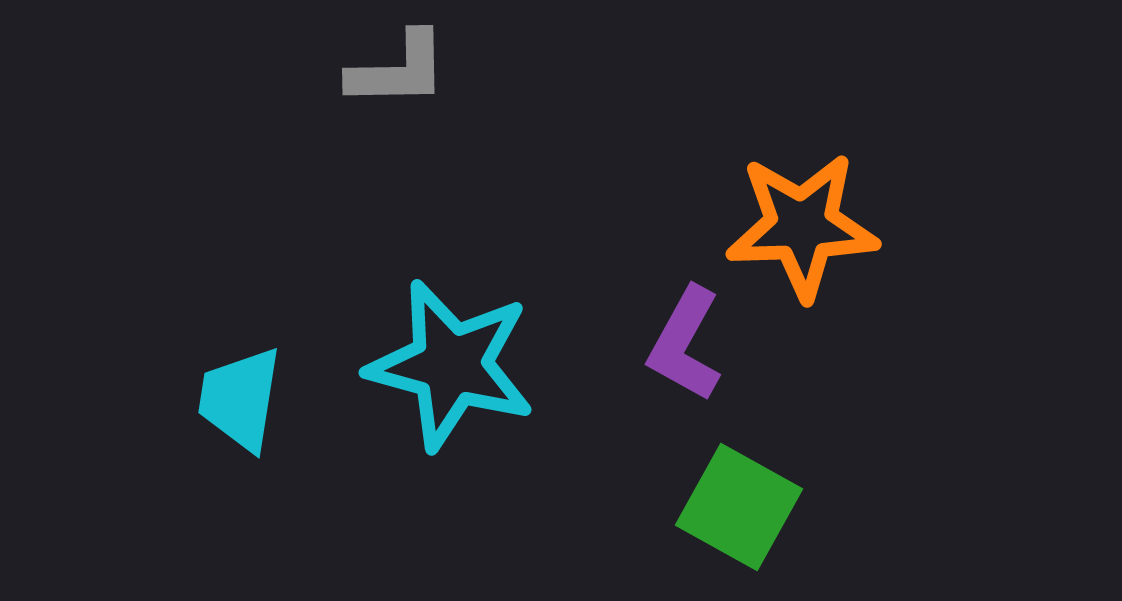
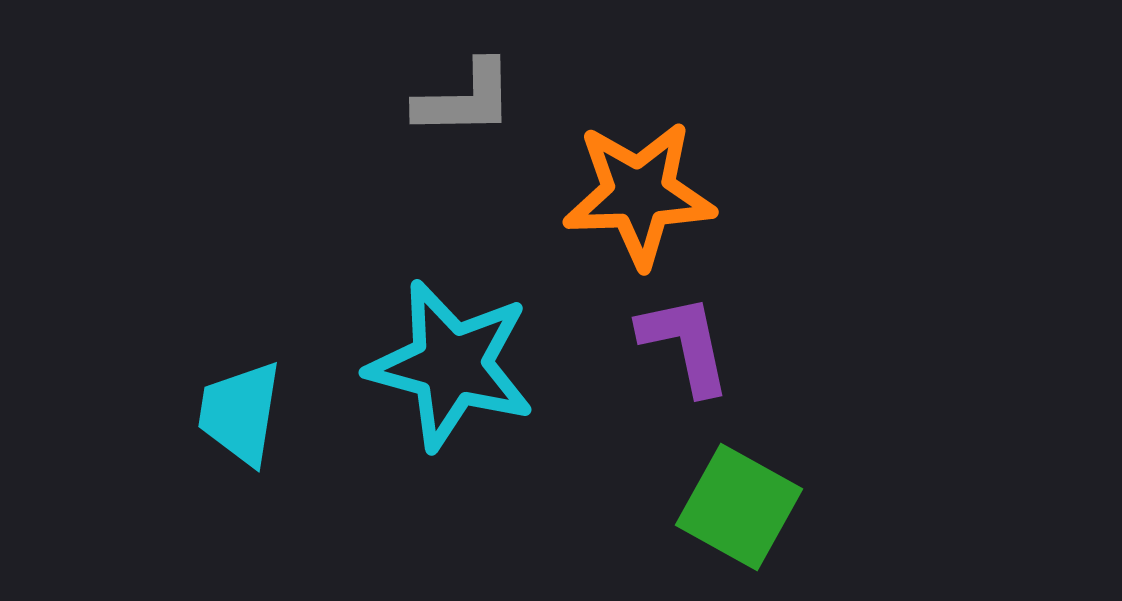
gray L-shape: moved 67 px right, 29 px down
orange star: moved 163 px left, 32 px up
purple L-shape: rotated 139 degrees clockwise
cyan trapezoid: moved 14 px down
